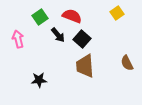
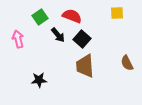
yellow square: rotated 32 degrees clockwise
